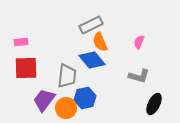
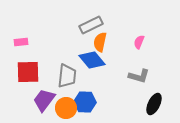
orange semicircle: rotated 36 degrees clockwise
red square: moved 2 px right, 4 px down
blue hexagon: moved 4 px down; rotated 15 degrees clockwise
